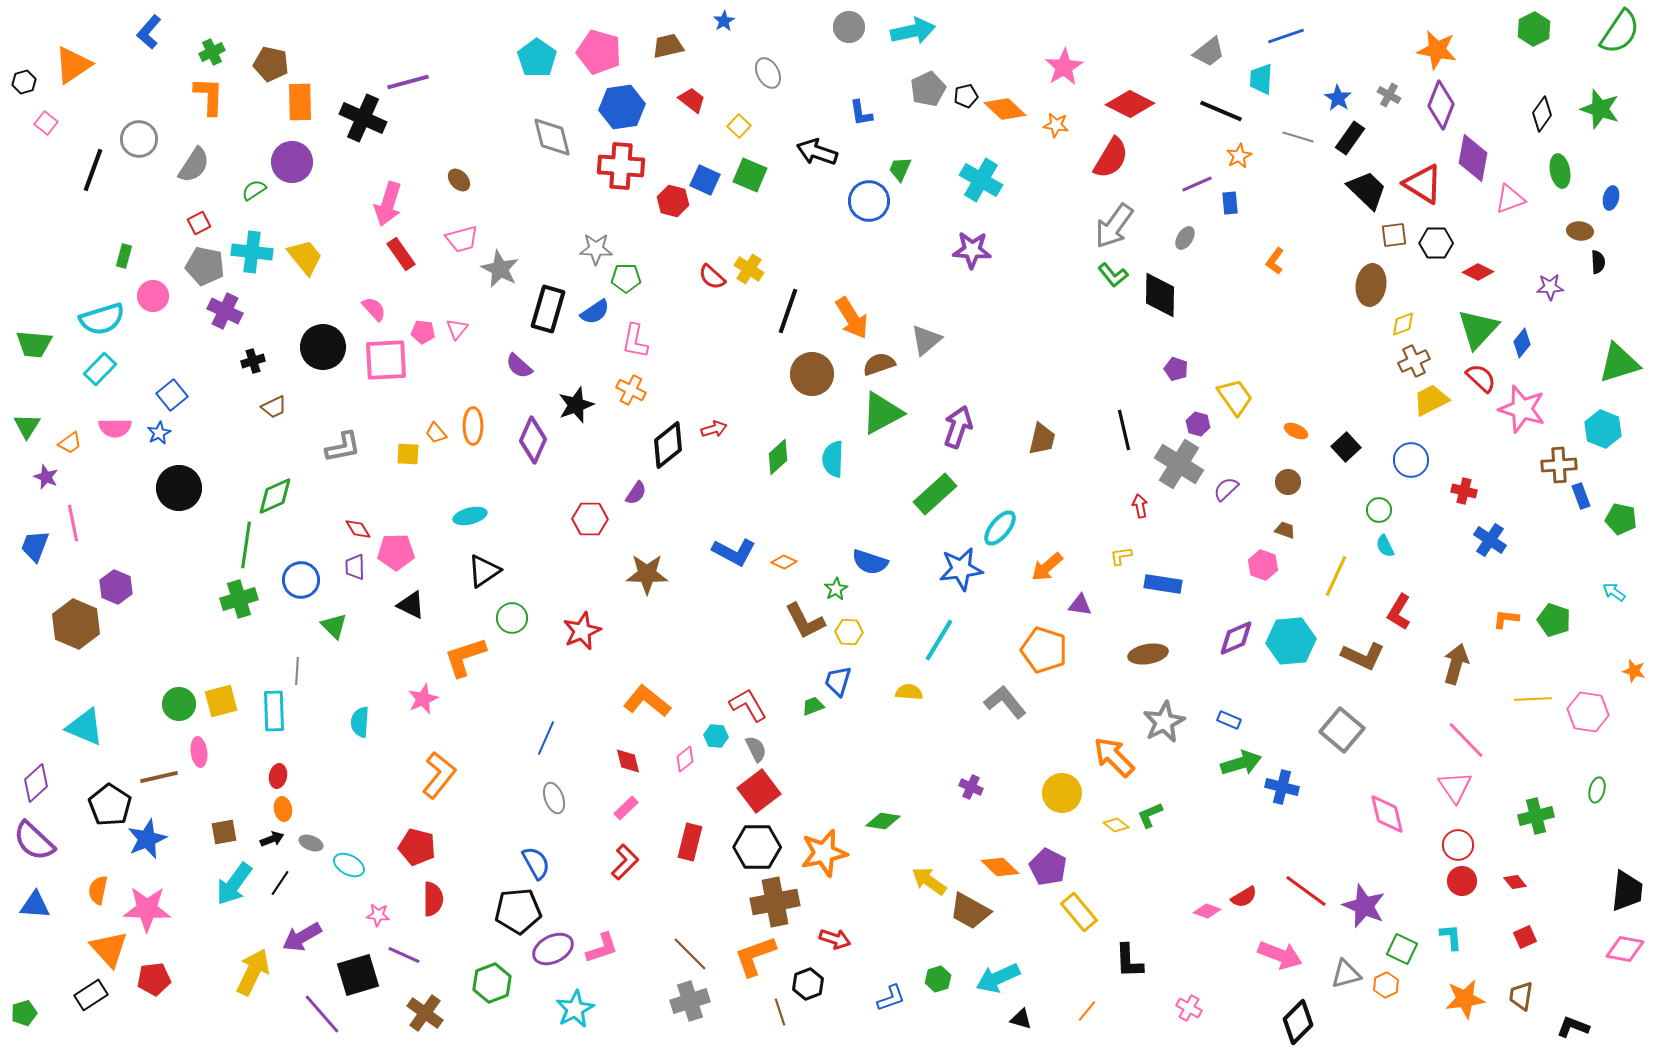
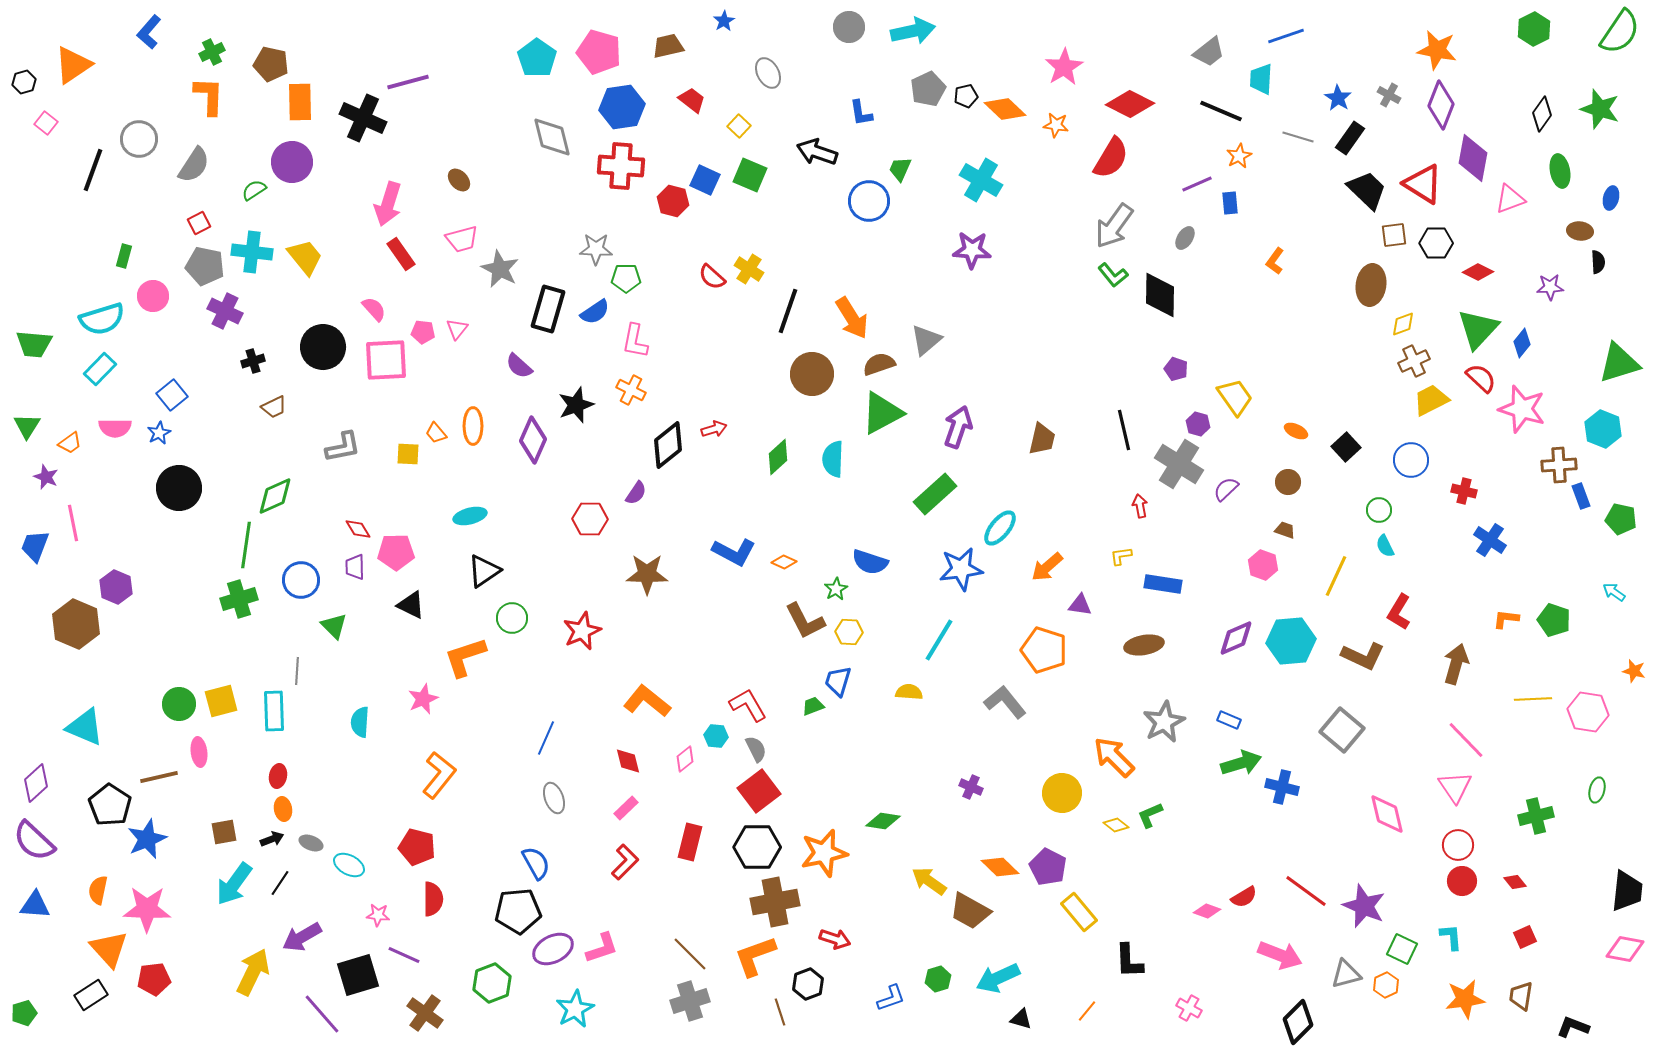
brown ellipse at (1148, 654): moved 4 px left, 9 px up
